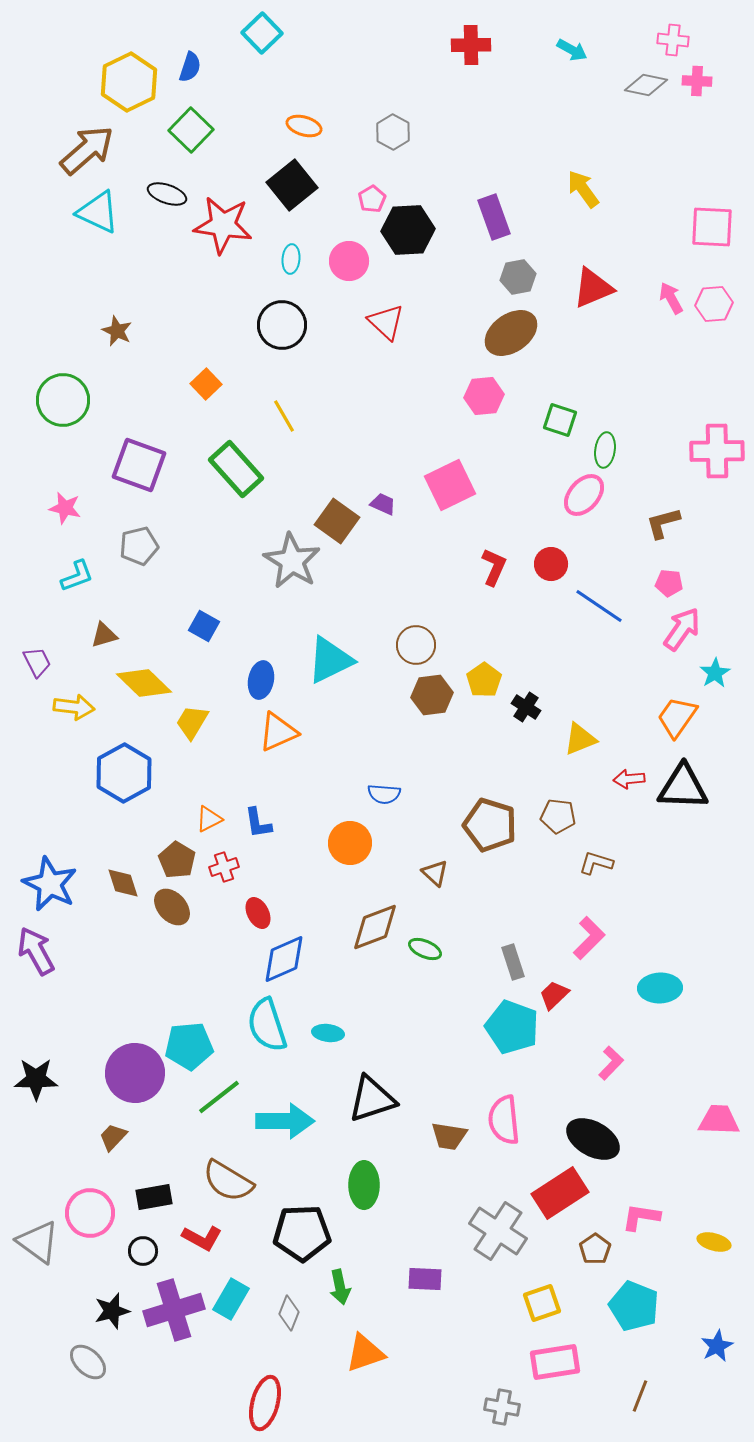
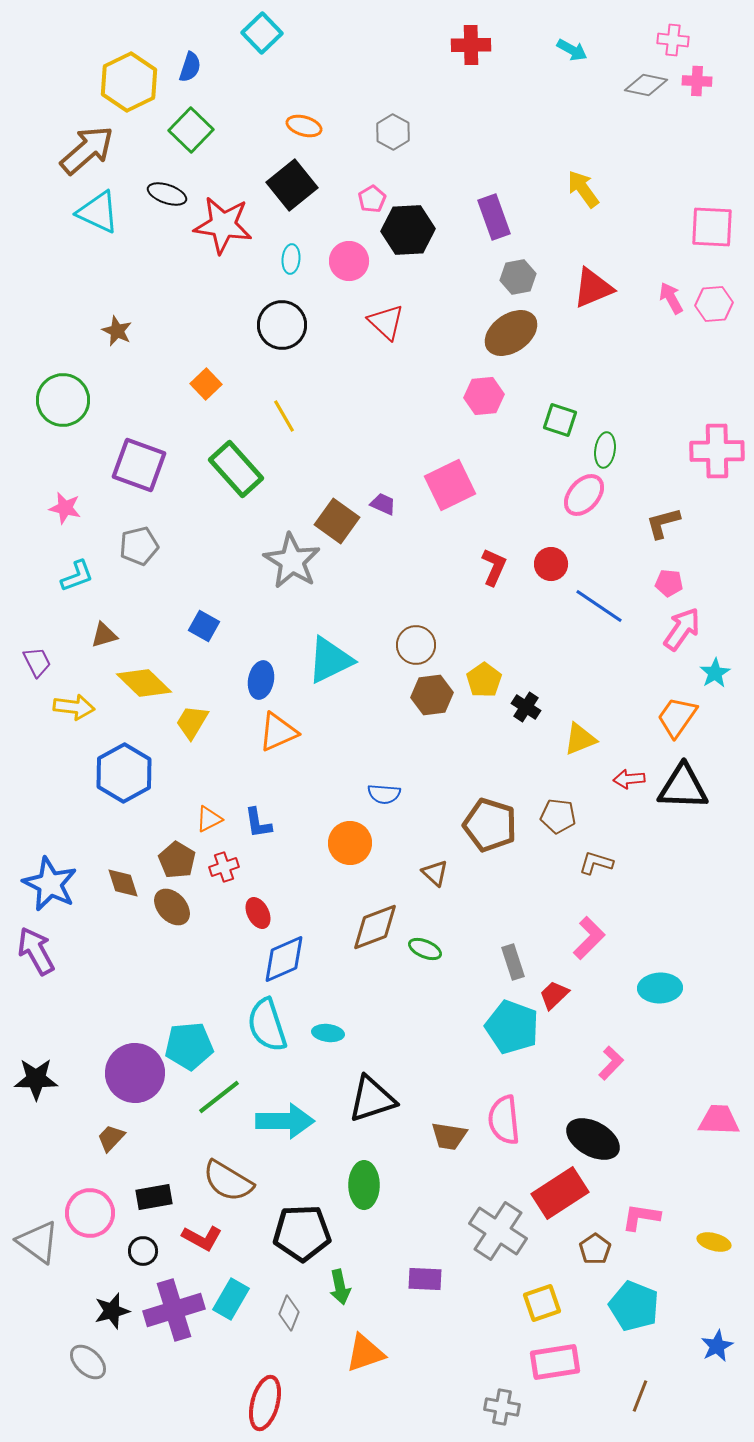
brown trapezoid at (113, 1137): moved 2 px left, 1 px down
